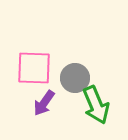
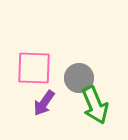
gray circle: moved 4 px right
green arrow: moved 1 px left
